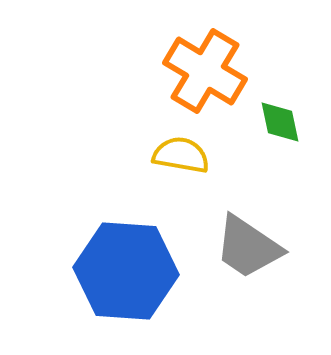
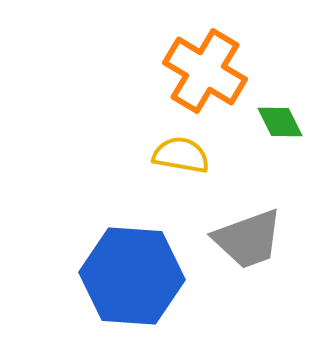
green diamond: rotated 15 degrees counterclockwise
gray trapezoid: moved 8 px up; rotated 54 degrees counterclockwise
blue hexagon: moved 6 px right, 5 px down
